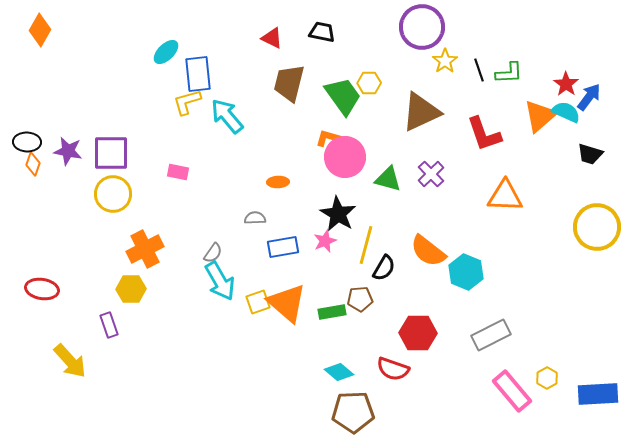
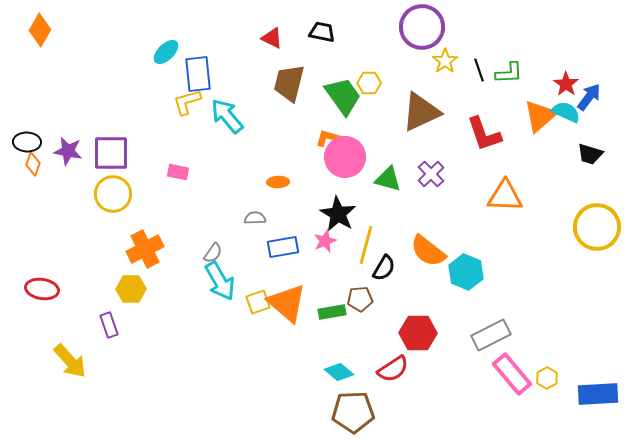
red semicircle at (393, 369): rotated 52 degrees counterclockwise
pink rectangle at (512, 391): moved 17 px up
